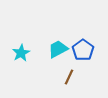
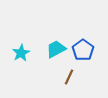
cyan trapezoid: moved 2 px left
